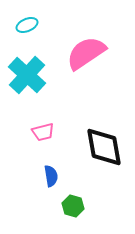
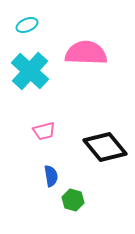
pink semicircle: rotated 36 degrees clockwise
cyan cross: moved 3 px right, 4 px up
pink trapezoid: moved 1 px right, 1 px up
black diamond: moved 1 px right; rotated 30 degrees counterclockwise
green hexagon: moved 6 px up
